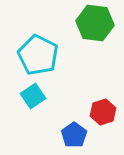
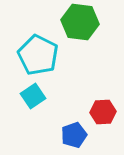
green hexagon: moved 15 px left, 1 px up
red hexagon: rotated 15 degrees clockwise
blue pentagon: rotated 15 degrees clockwise
